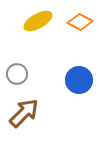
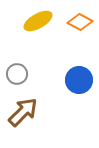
brown arrow: moved 1 px left, 1 px up
